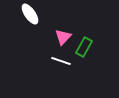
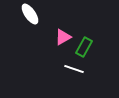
pink triangle: rotated 18 degrees clockwise
white line: moved 13 px right, 8 px down
